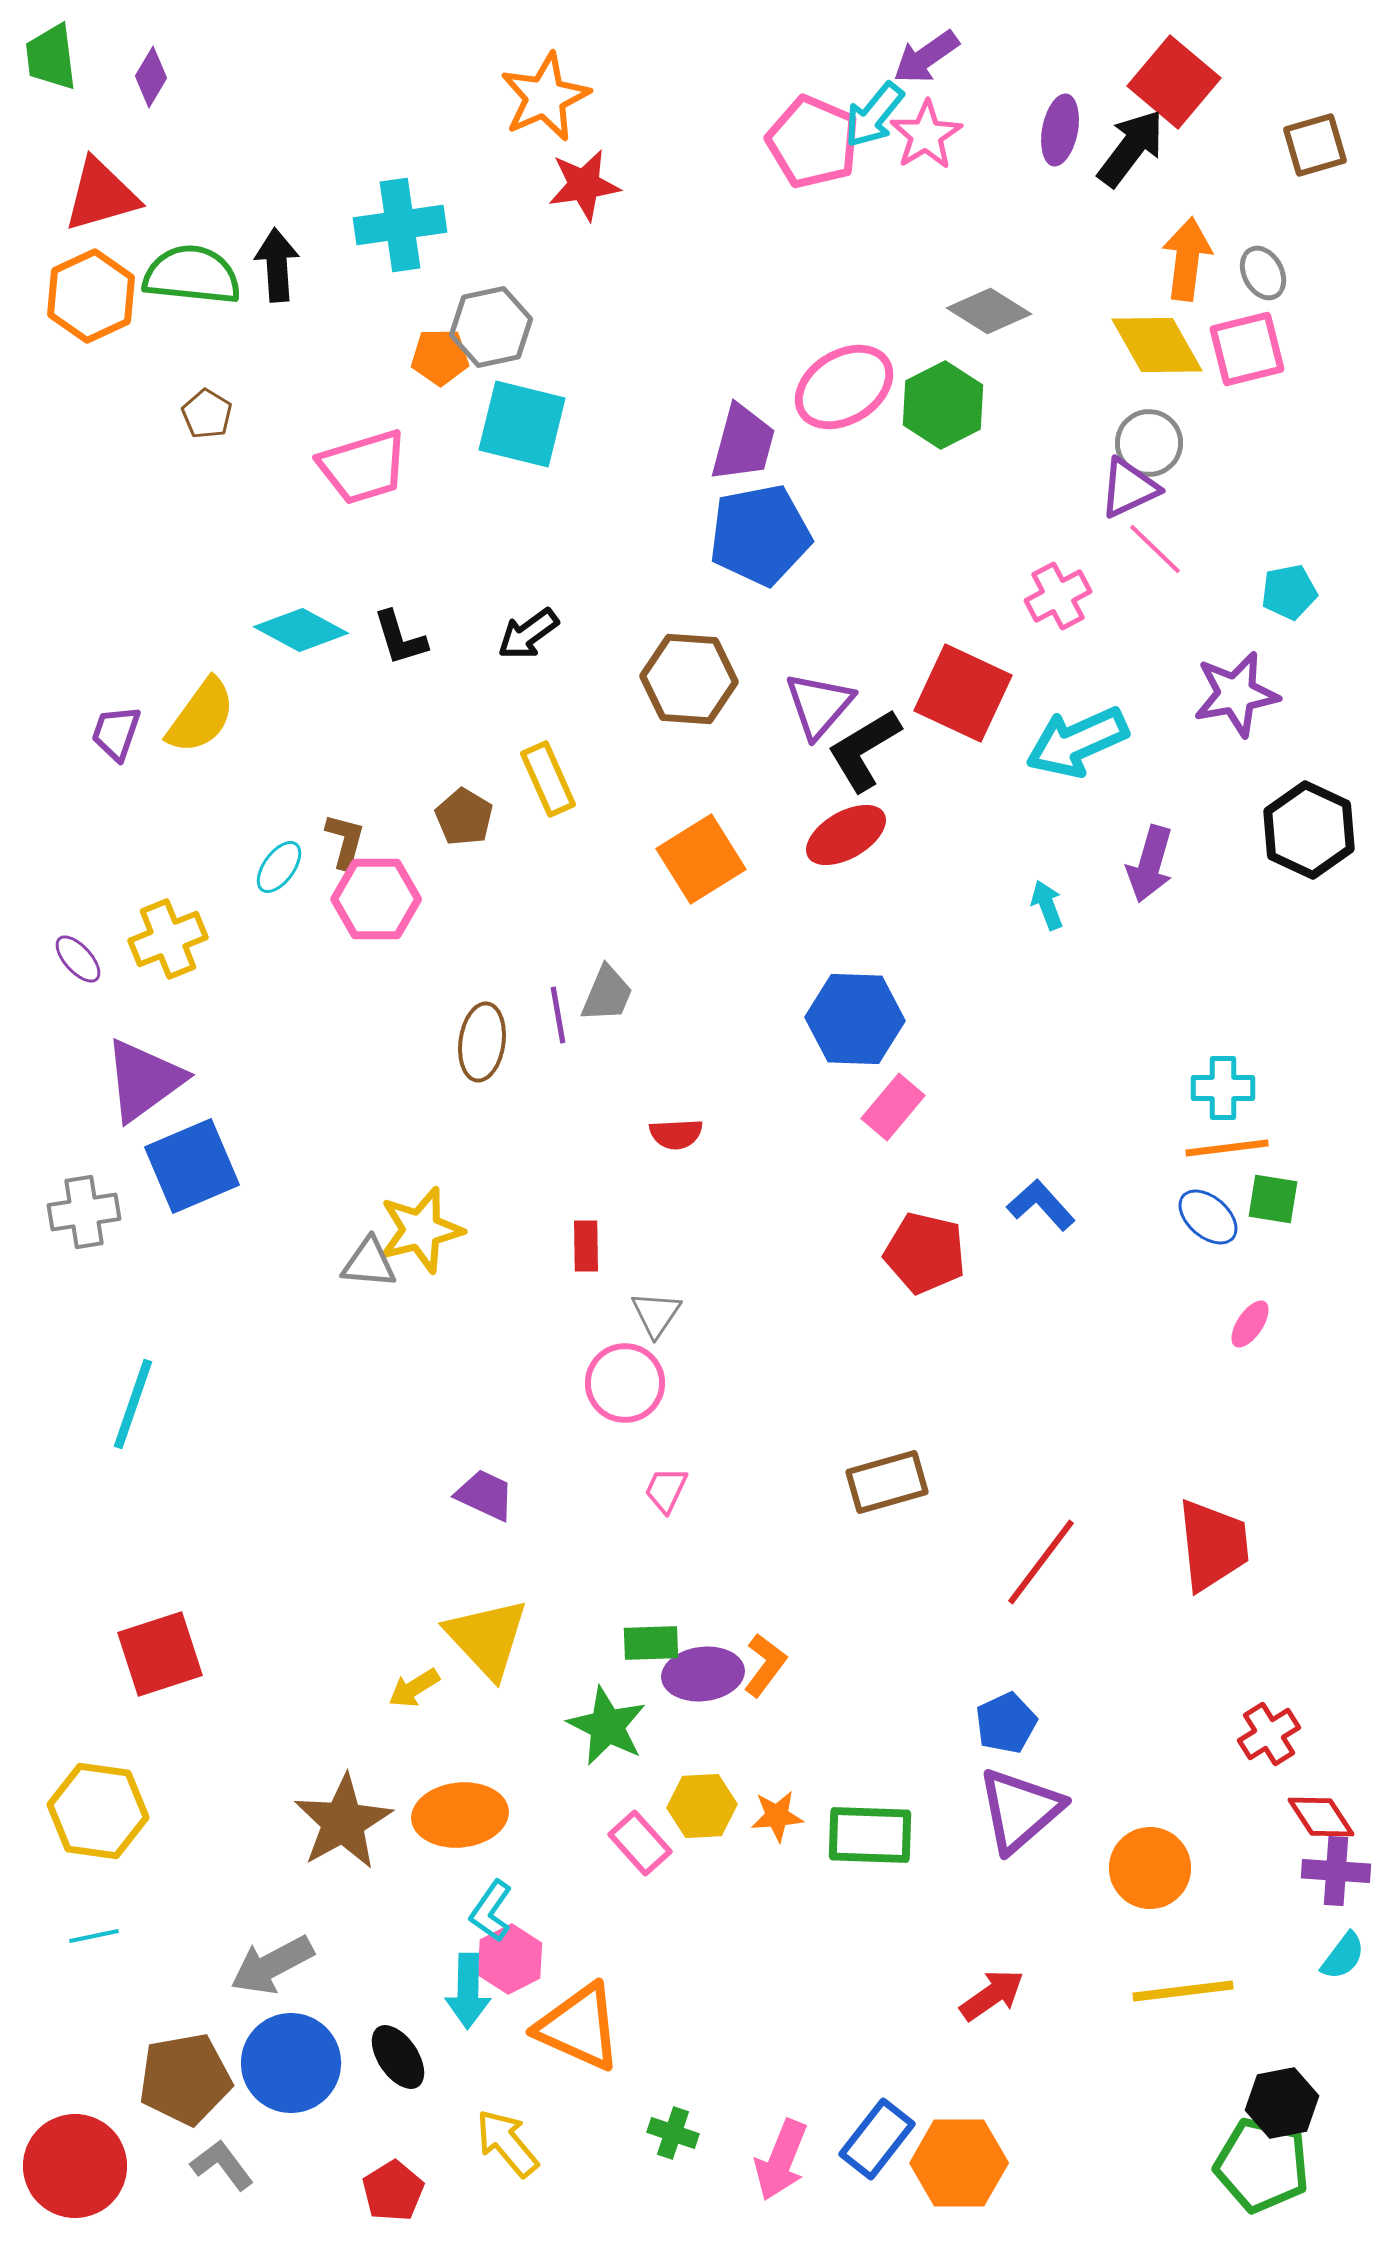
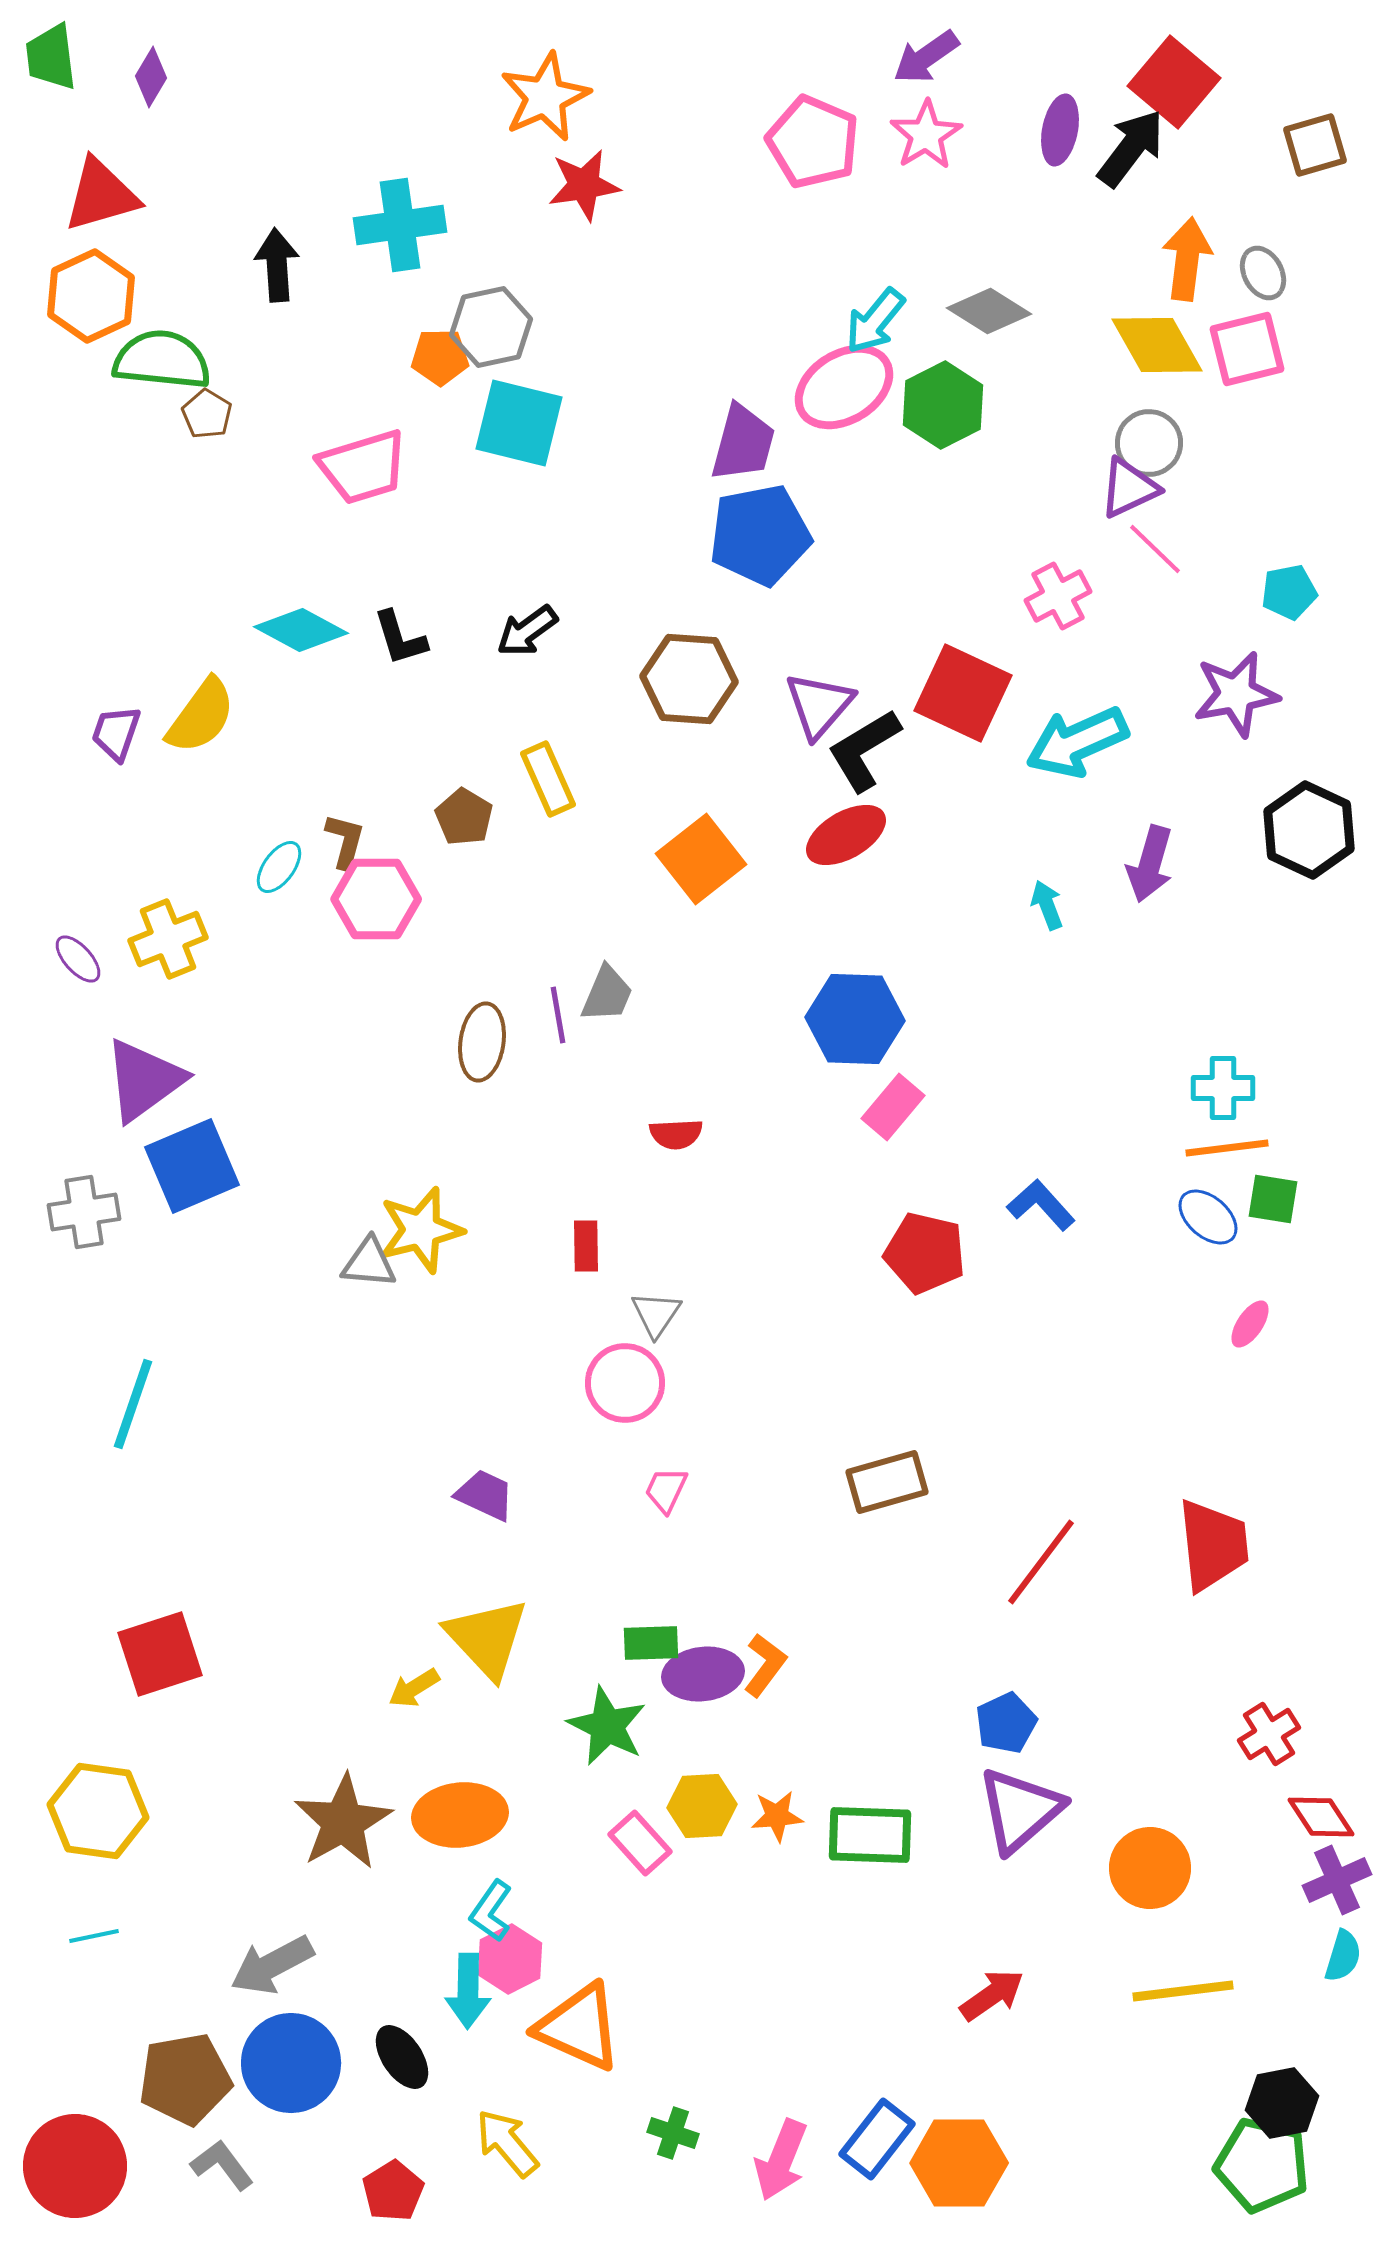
cyan arrow at (874, 115): moved 1 px right, 206 px down
green semicircle at (192, 275): moved 30 px left, 85 px down
cyan square at (522, 424): moved 3 px left, 1 px up
black arrow at (528, 634): moved 1 px left, 3 px up
orange square at (701, 859): rotated 6 degrees counterclockwise
purple cross at (1336, 1871): moved 1 px right, 9 px down; rotated 28 degrees counterclockwise
cyan semicircle at (1343, 1956): rotated 20 degrees counterclockwise
black ellipse at (398, 2057): moved 4 px right
